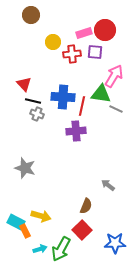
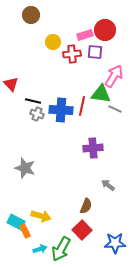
pink rectangle: moved 1 px right, 2 px down
red triangle: moved 13 px left
blue cross: moved 2 px left, 13 px down
gray line: moved 1 px left
purple cross: moved 17 px right, 17 px down
